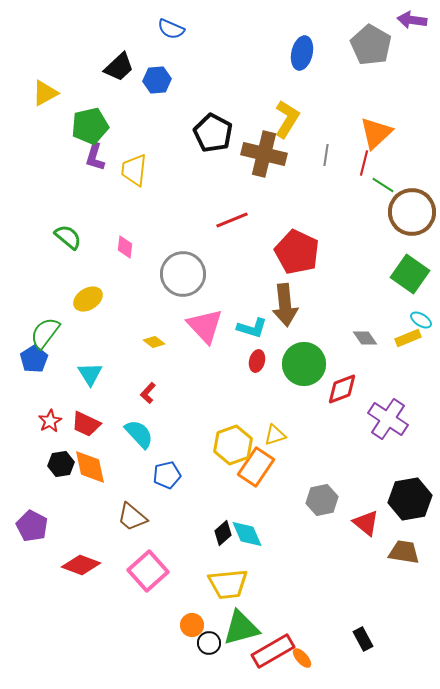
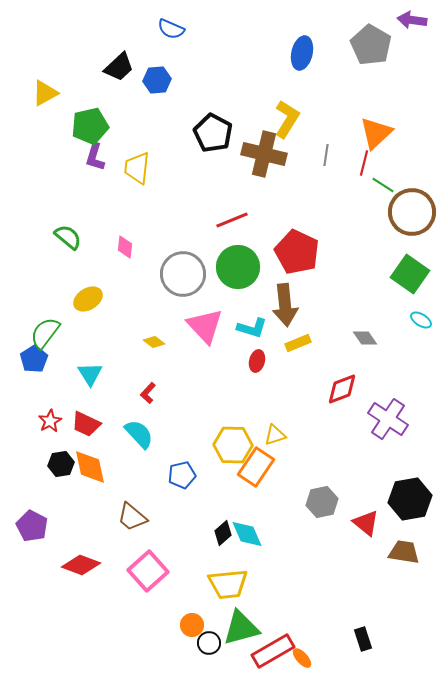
yellow trapezoid at (134, 170): moved 3 px right, 2 px up
yellow rectangle at (408, 338): moved 110 px left, 5 px down
green circle at (304, 364): moved 66 px left, 97 px up
yellow hexagon at (233, 445): rotated 21 degrees clockwise
blue pentagon at (167, 475): moved 15 px right
gray hexagon at (322, 500): moved 2 px down
black rectangle at (363, 639): rotated 10 degrees clockwise
